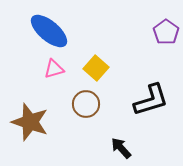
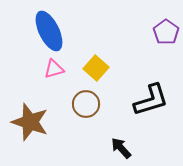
blue ellipse: rotated 24 degrees clockwise
